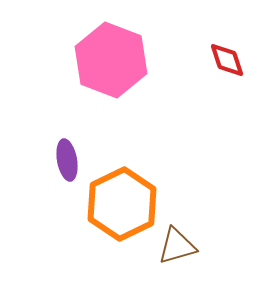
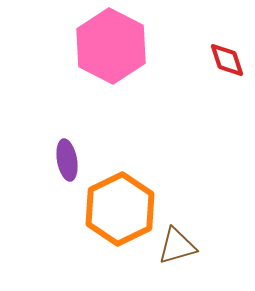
pink hexagon: moved 14 px up; rotated 6 degrees clockwise
orange hexagon: moved 2 px left, 5 px down
